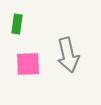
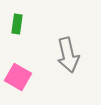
pink square: moved 10 px left, 13 px down; rotated 32 degrees clockwise
